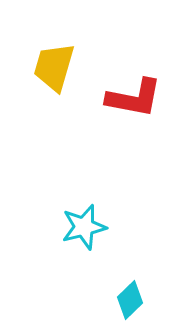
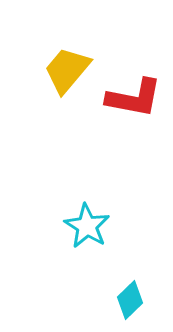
yellow trapezoid: moved 13 px right, 3 px down; rotated 24 degrees clockwise
cyan star: moved 3 px right, 1 px up; rotated 27 degrees counterclockwise
